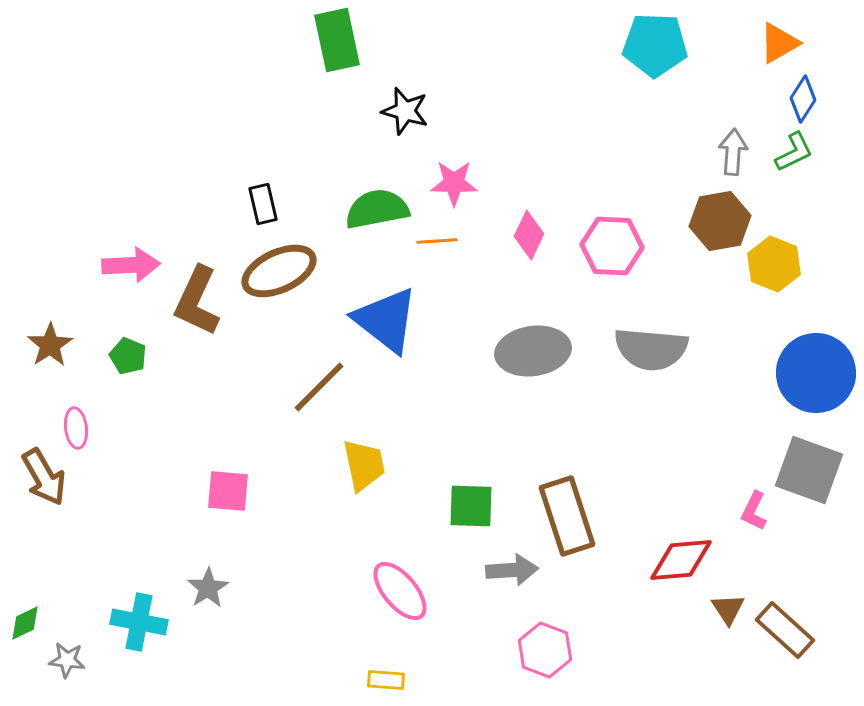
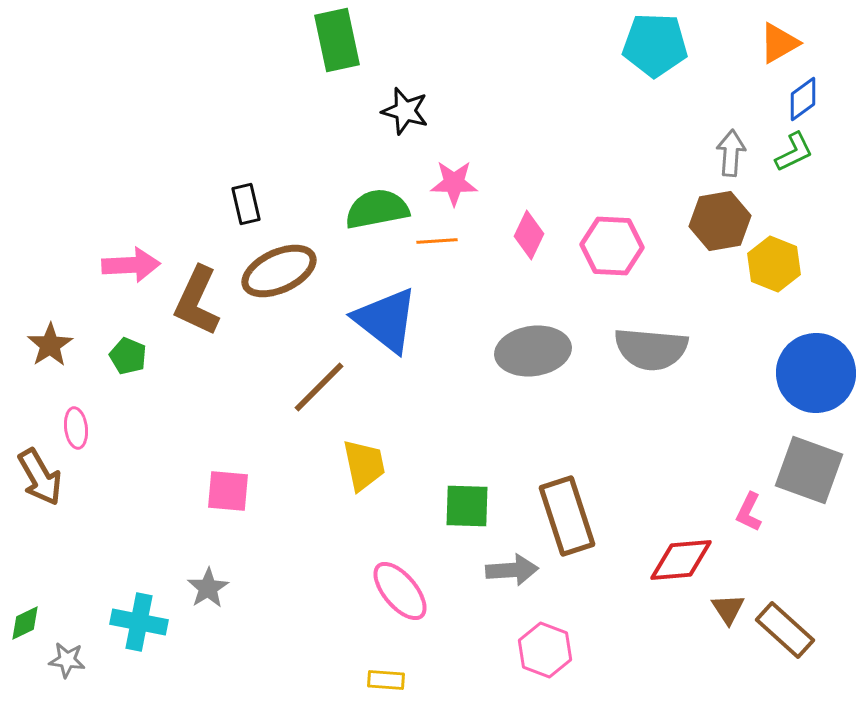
blue diamond at (803, 99): rotated 21 degrees clockwise
gray arrow at (733, 152): moved 2 px left, 1 px down
black rectangle at (263, 204): moved 17 px left
brown arrow at (44, 477): moved 4 px left
green square at (471, 506): moved 4 px left
pink L-shape at (754, 511): moved 5 px left, 1 px down
